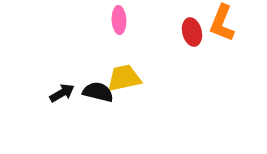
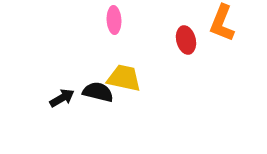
pink ellipse: moved 5 px left
red ellipse: moved 6 px left, 8 px down
yellow trapezoid: rotated 24 degrees clockwise
black arrow: moved 5 px down
